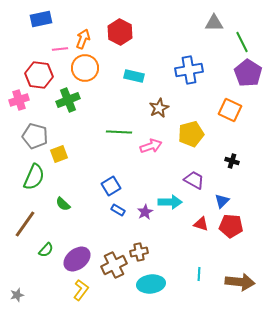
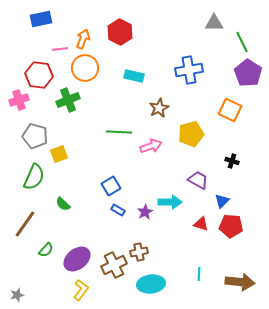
purple trapezoid at (194, 180): moved 4 px right
